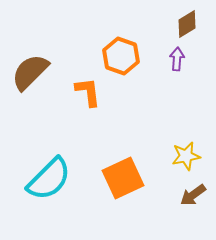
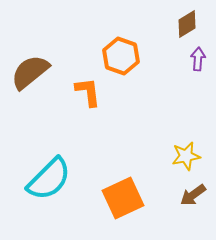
purple arrow: moved 21 px right
brown semicircle: rotated 6 degrees clockwise
orange square: moved 20 px down
